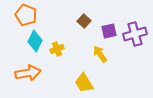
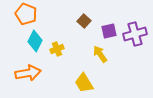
orange pentagon: moved 1 px up
